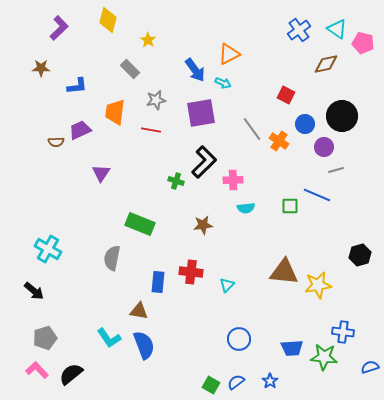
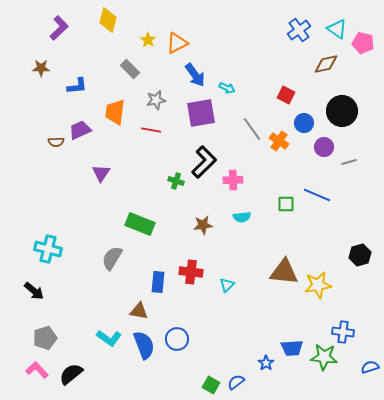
orange triangle at (229, 54): moved 52 px left, 11 px up
blue arrow at (195, 70): moved 5 px down
cyan arrow at (223, 83): moved 4 px right, 5 px down
black circle at (342, 116): moved 5 px up
blue circle at (305, 124): moved 1 px left, 1 px up
gray line at (336, 170): moved 13 px right, 8 px up
green square at (290, 206): moved 4 px left, 2 px up
cyan semicircle at (246, 208): moved 4 px left, 9 px down
cyan cross at (48, 249): rotated 16 degrees counterclockwise
gray semicircle at (112, 258): rotated 20 degrees clockwise
cyan L-shape at (109, 338): rotated 20 degrees counterclockwise
blue circle at (239, 339): moved 62 px left
blue star at (270, 381): moved 4 px left, 18 px up
